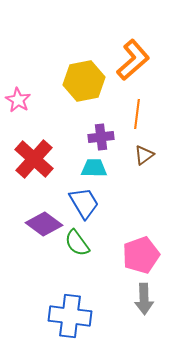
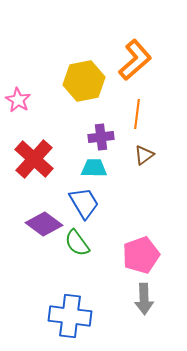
orange L-shape: moved 2 px right
